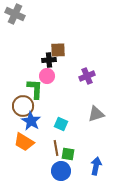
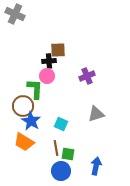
black cross: moved 1 px down
